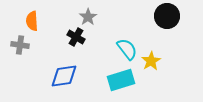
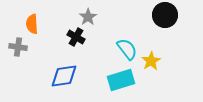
black circle: moved 2 px left, 1 px up
orange semicircle: moved 3 px down
gray cross: moved 2 px left, 2 px down
